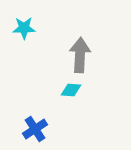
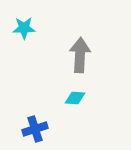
cyan diamond: moved 4 px right, 8 px down
blue cross: rotated 15 degrees clockwise
